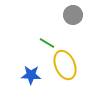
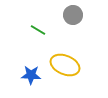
green line: moved 9 px left, 13 px up
yellow ellipse: rotated 44 degrees counterclockwise
